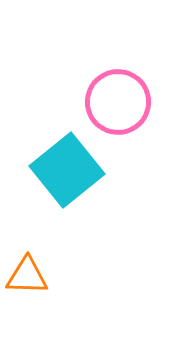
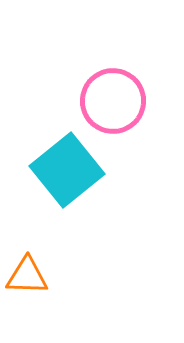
pink circle: moved 5 px left, 1 px up
